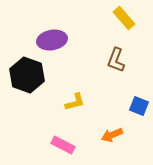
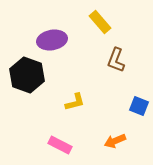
yellow rectangle: moved 24 px left, 4 px down
orange arrow: moved 3 px right, 6 px down
pink rectangle: moved 3 px left
